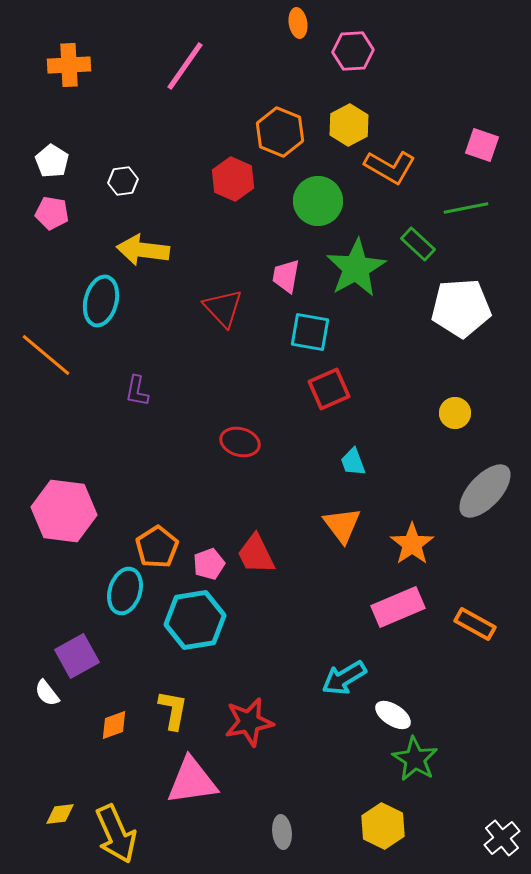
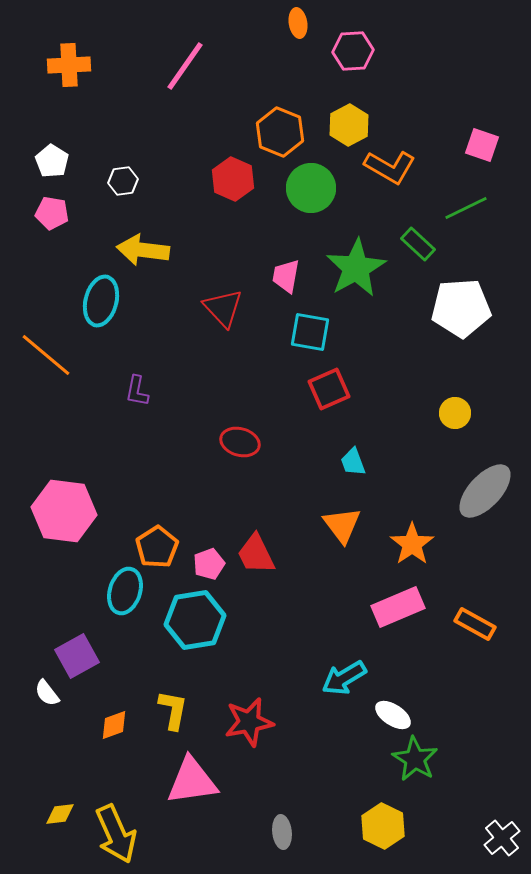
green circle at (318, 201): moved 7 px left, 13 px up
green line at (466, 208): rotated 15 degrees counterclockwise
